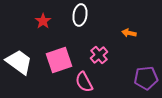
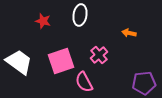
red star: rotated 21 degrees counterclockwise
pink square: moved 2 px right, 1 px down
purple pentagon: moved 2 px left, 5 px down
